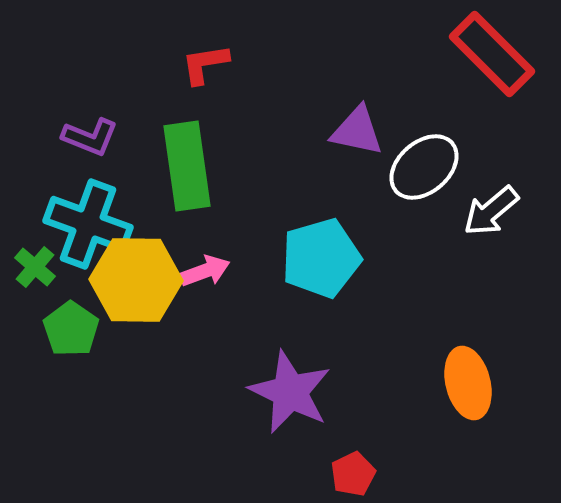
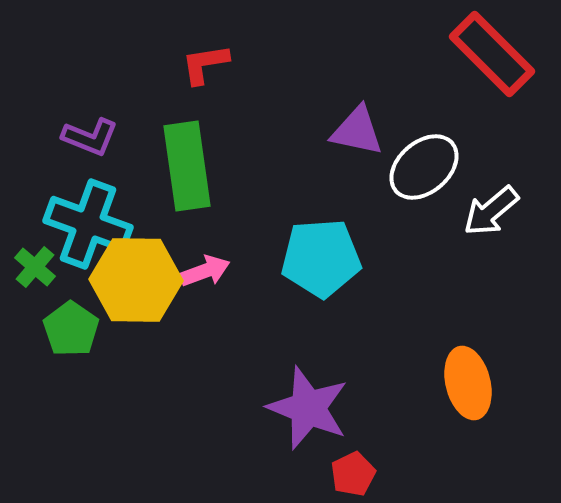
cyan pentagon: rotated 12 degrees clockwise
purple star: moved 18 px right, 16 px down; rotated 4 degrees counterclockwise
